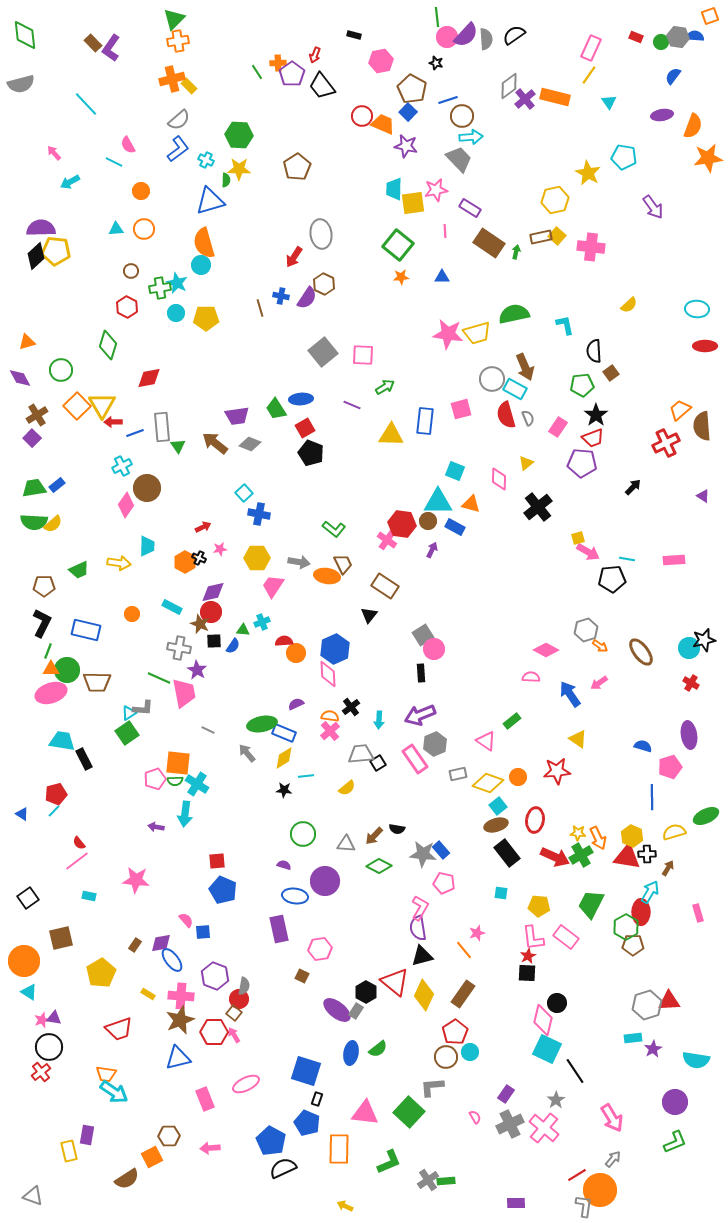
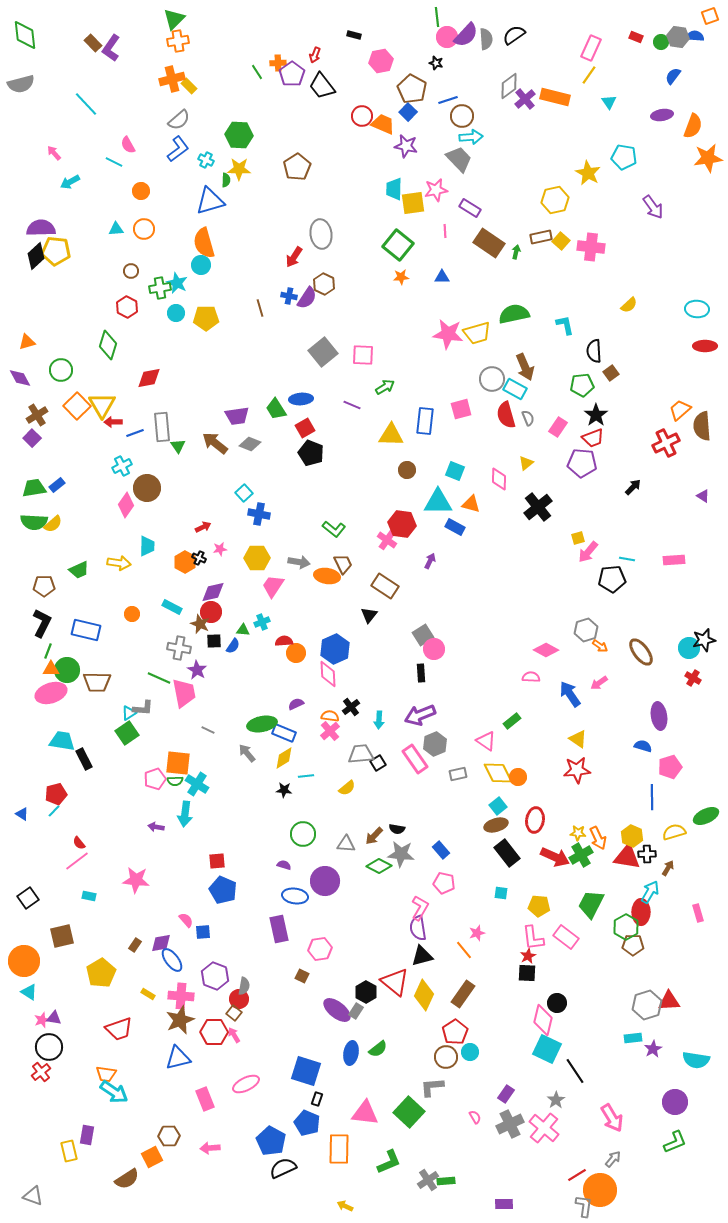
yellow square at (557, 236): moved 4 px right, 5 px down
blue cross at (281, 296): moved 8 px right
brown circle at (428, 521): moved 21 px left, 51 px up
purple arrow at (432, 550): moved 2 px left, 11 px down
pink arrow at (588, 552): rotated 100 degrees clockwise
red cross at (691, 683): moved 2 px right, 5 px up
purple ellipse at (689, 735): moved 30 px left, 19 px up
red star at (557, 771): moved 20 px right, 1 px up
yellow diamond at (488, 783): moved 10 px right, 10 px up; rotated 44 degrees clockwise
gray star at (423, 854): moved 22 px left
brown square at (61, 938): moved 1 px right, 2 px up
purple rectangle at (516, 1203): moved 12 px left, 1 px down
